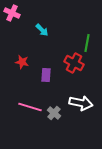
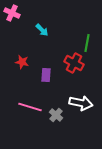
gray cross: moved 2 px right, 2 px down
